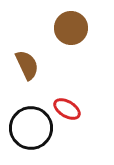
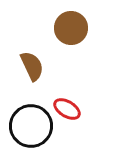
brown semicircle: moved 5 px right, 1 px down
black circle: moved 2 px up
